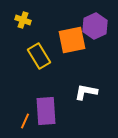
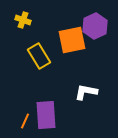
purple rectangle: moved 4 px down
